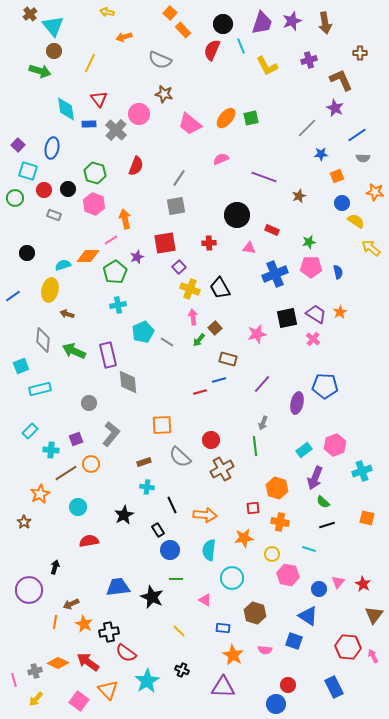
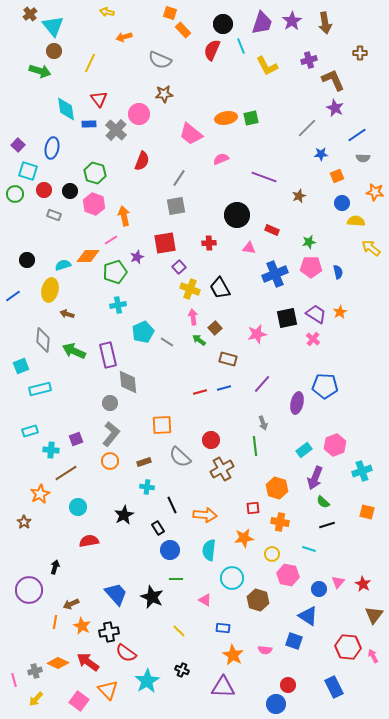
orange square at (170, 13): rotated 24 degrees counterclockwise
purple star at (292, 21): rotated 12 degrees counterclockwise
brown L-shape at (341, 80): moved 8 px left
brown star at (164, 94): rotated 18 degrees counterclockwise
orange ellipse at (226, 118): rotated 40 degrees clockwise
pink trapezoid at (190, 124): moved 1 px right, 10 px down
red semicircle at (136, 166): moved 6 px right, 5 px up
black circle at (68, 189): moved 2 px right, 2 px down
green circle at (15, 198): moved 4 px up
orange arrow at (125, 219): moved 1 px left, 3 px up
yellow semicircle at (356, 221): rotated 30 degrees counterclockwise
black circle at (27, 253): moved 7 px down
green pentagon at (115, 272): rotated 15 degrees clockwise
green arrow at (199, 340): rotated 88 degrees clockwise
blue line at (219, 380): moved 5 px right, 8 px down
gray circle at (89, 403): moved 21 px right
gray arrow at (263, 423): rotated 40 degrees counterclockwise
cyan rectangle at (30, 431): rotated 28 degrees clockwise
orange circle at (91, 464): moved 19 px right, 3 px up
orange square at (367, 518): moved 6 px up
black rectangle at (158, 530): moved 2 px up
blue trapezoid at (118, 587): moved 2 px left, 7 px down; rotated 55 degrees clockwise
brown hexagon at (255, 613): moved 3 px right, 13 px up
orange star at (84, 624): moved 2 px left, 2 px down
